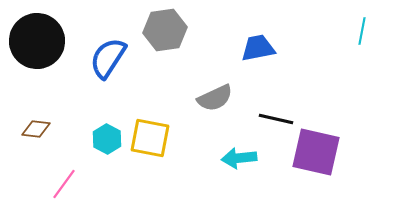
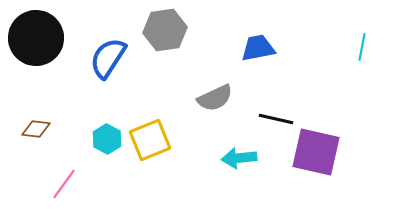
cyan line: moved 16 px down
black circle: moved 1 px left, 3 px up
yellow square: moved 2 px down; rotated 33 degrees counterclockwise
